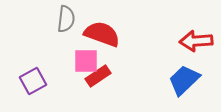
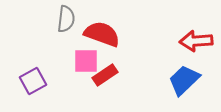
red rectangle: moved 7 px right, 1 px up
